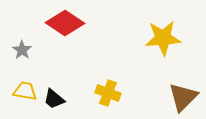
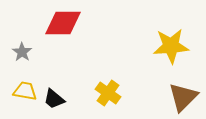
red diamond: moved 2 px left; rotated 33 degrees counterclockwise
yellow star: moved 8 px right, 8 px down
gray star: moved 2 px down
yellow cross: rotated 15 degrees clockwise
